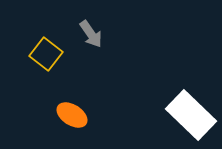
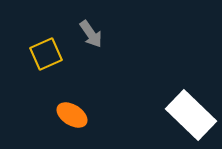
yellow square: rotated 28 degrees clockwise
